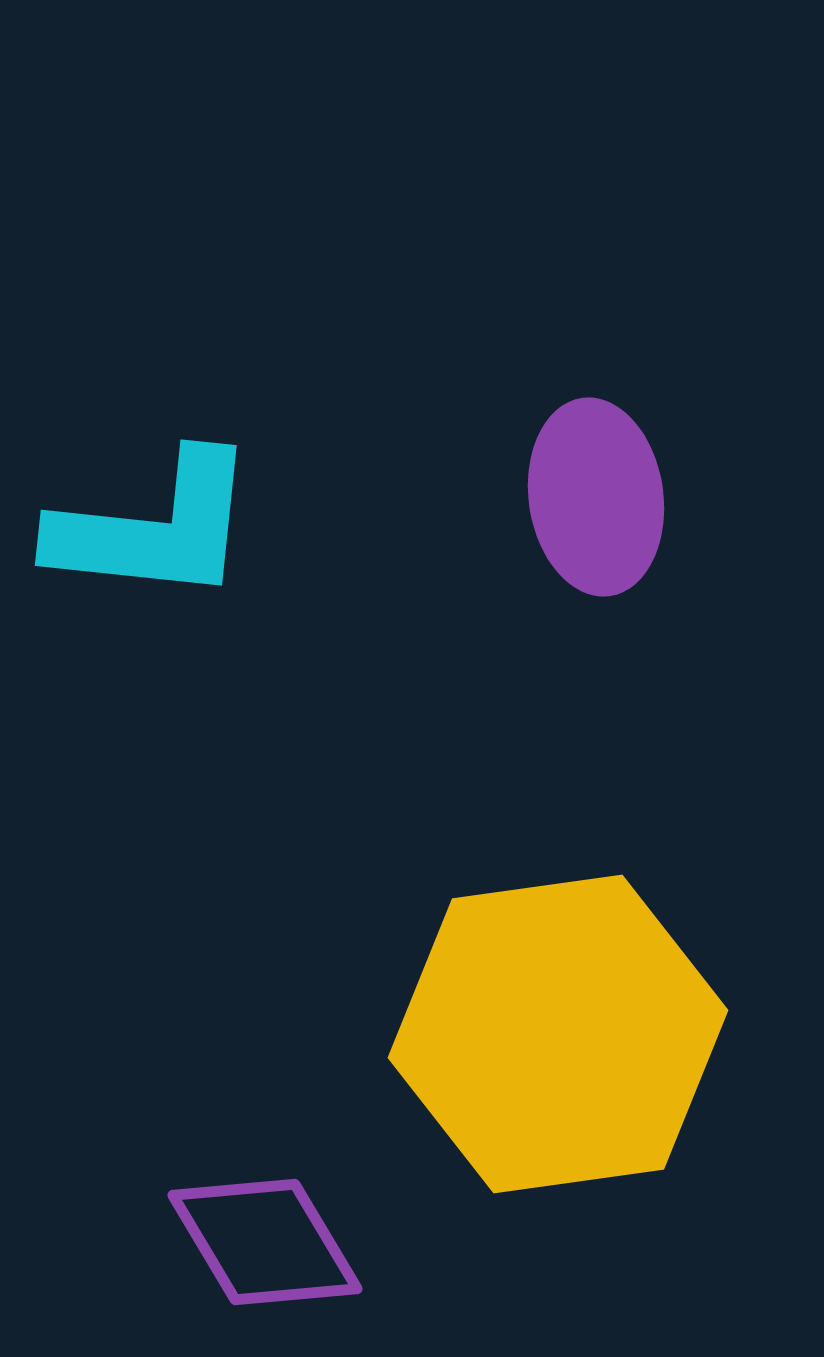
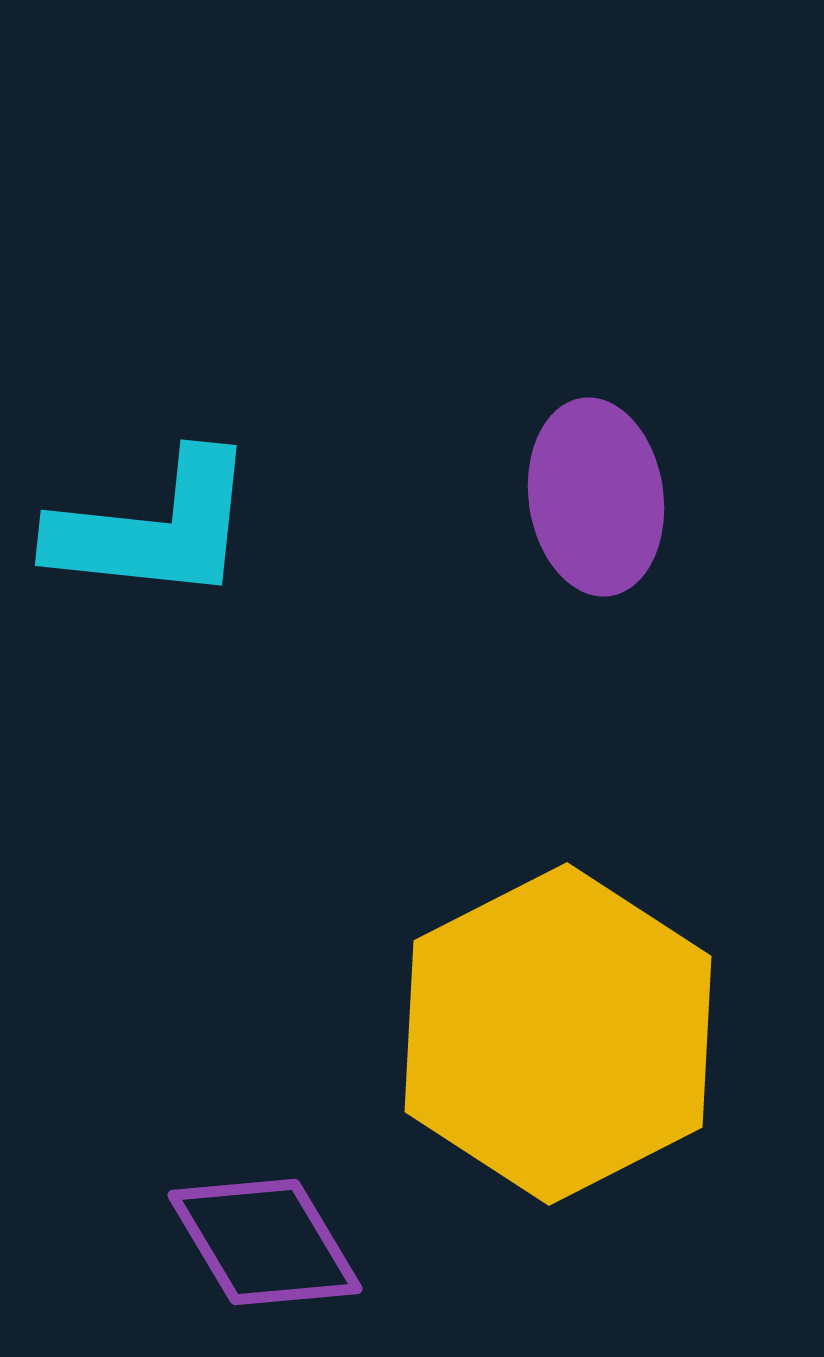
yellow hexagon: rotated 19 degrees counterclockwise
